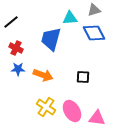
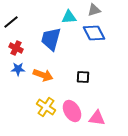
cyan triangle: moved 1 px left, 1 px up
